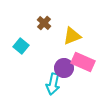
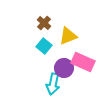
yellow triangle: moved 4 px left
cyan square: moved 23 px right
